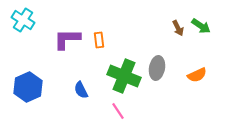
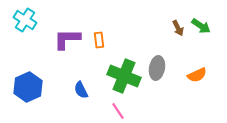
cyan cross: moved 2 px right
